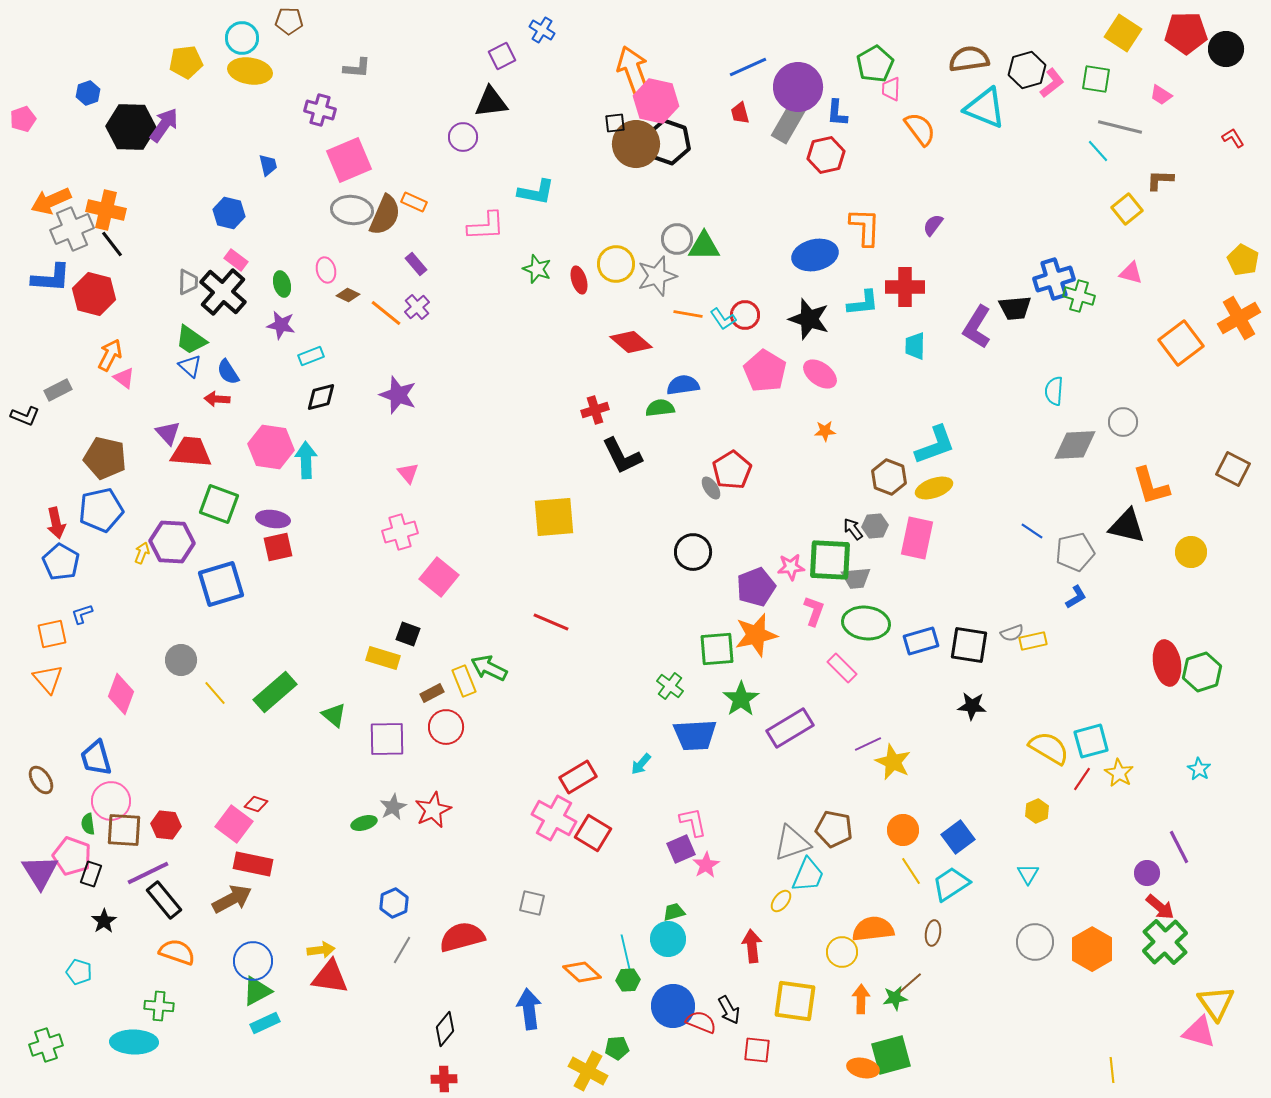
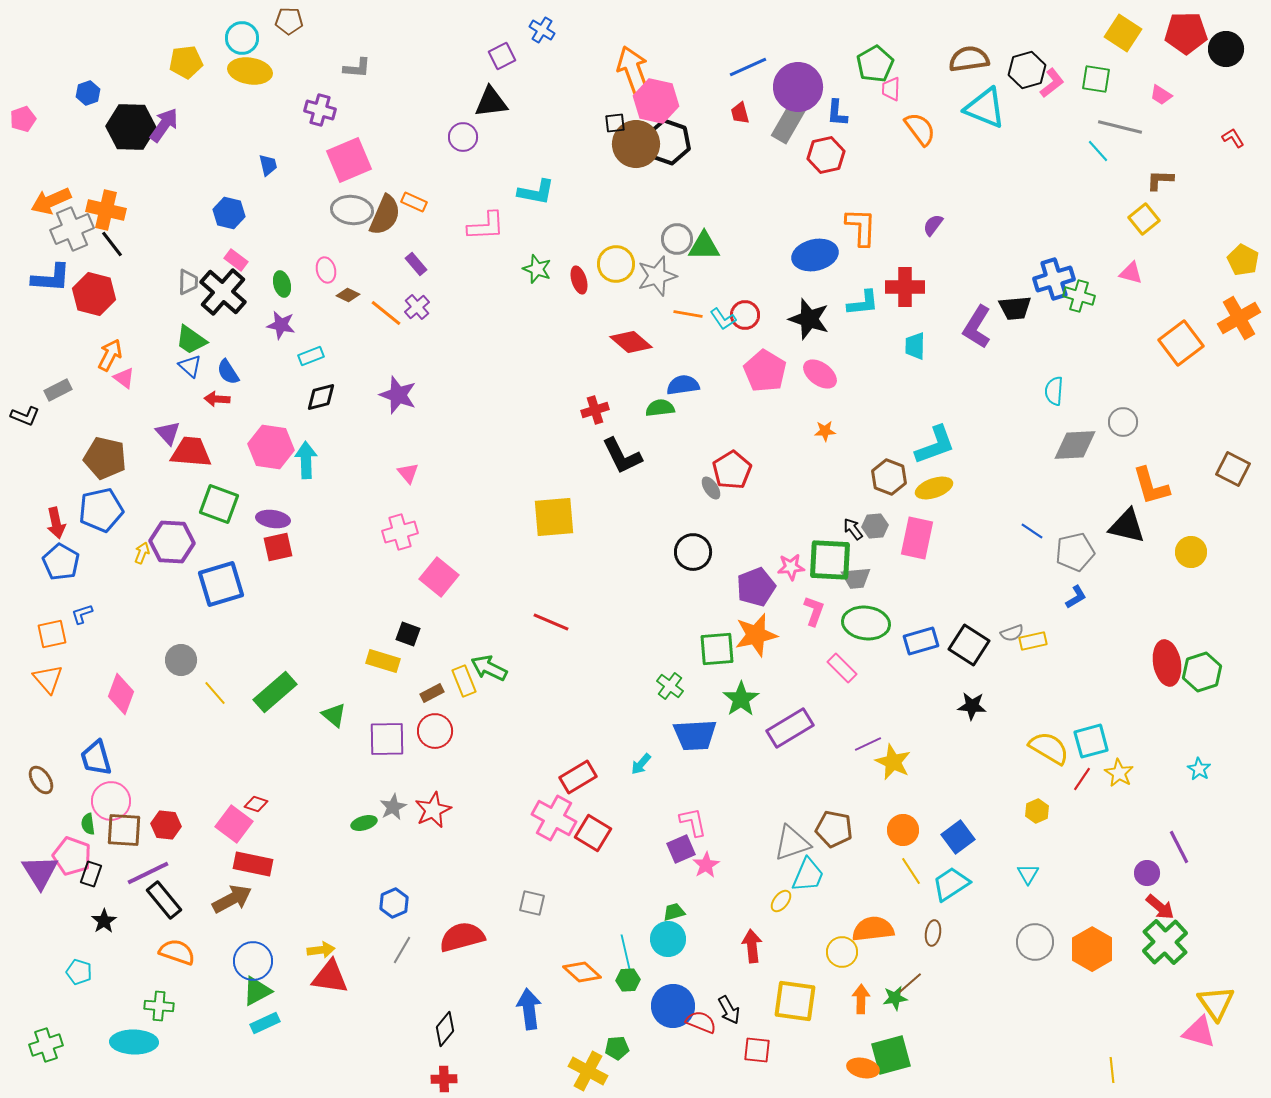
yellow square at (1127, 209): moved 17 px right, 10 px down
orange L-shape at (865, 227): moved 4 px left
black square at (969, 645): rotated 24 degrees clockwise
yellow rectangle at (383, 658): moved 3 px down
red circle at (446, 727): moved 11 px left, 4 px down
